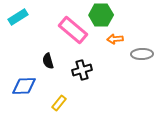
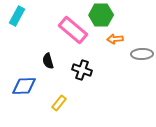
cyan rectangle: moved 1 px left, 1 px up; rotated 30 degrees counterclockwise
black cross: rotated 36 degrees clockwise
